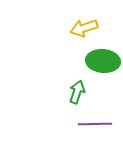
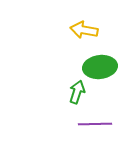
yellow arrow: moved 2 px down; rotated 28 degrees clockwise
green ellipse: moved 3 px left, 6 px down; rotated 12 degrees counterclockwise
